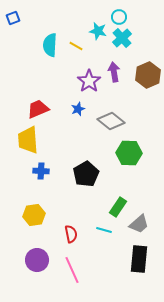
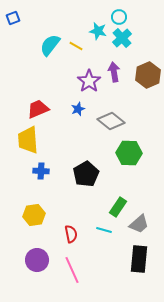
cyan semicircle: rotated 35 degrees clockwise
